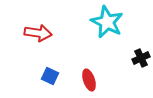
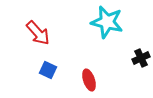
cyan star: rotated 12 degrees counterclockwise
red arrow: rotated 40 degrees clockwise
blue square: moved 2 px left, 6 px up
